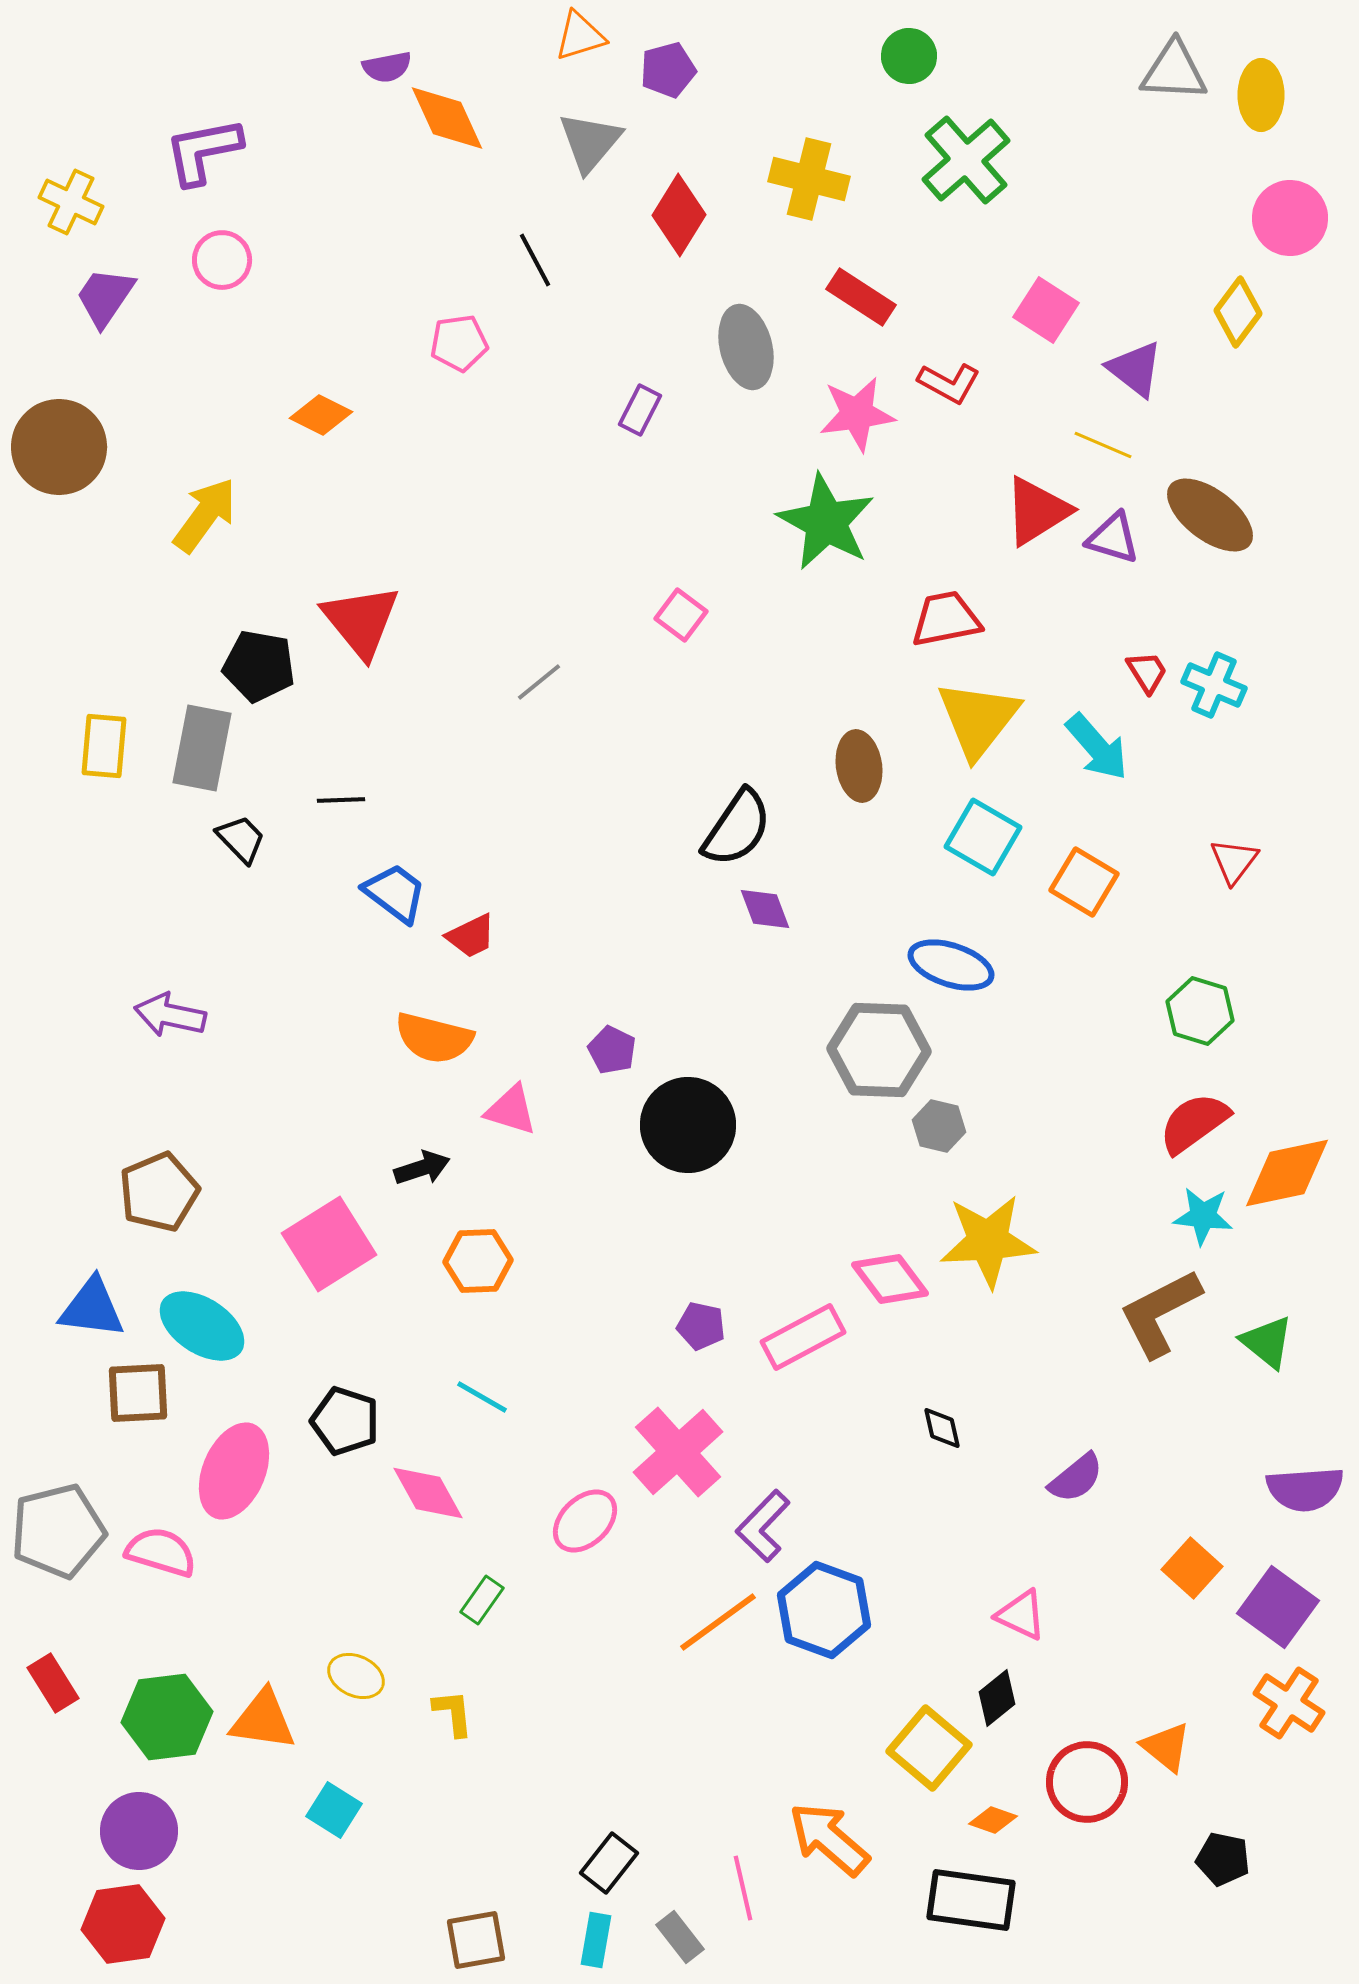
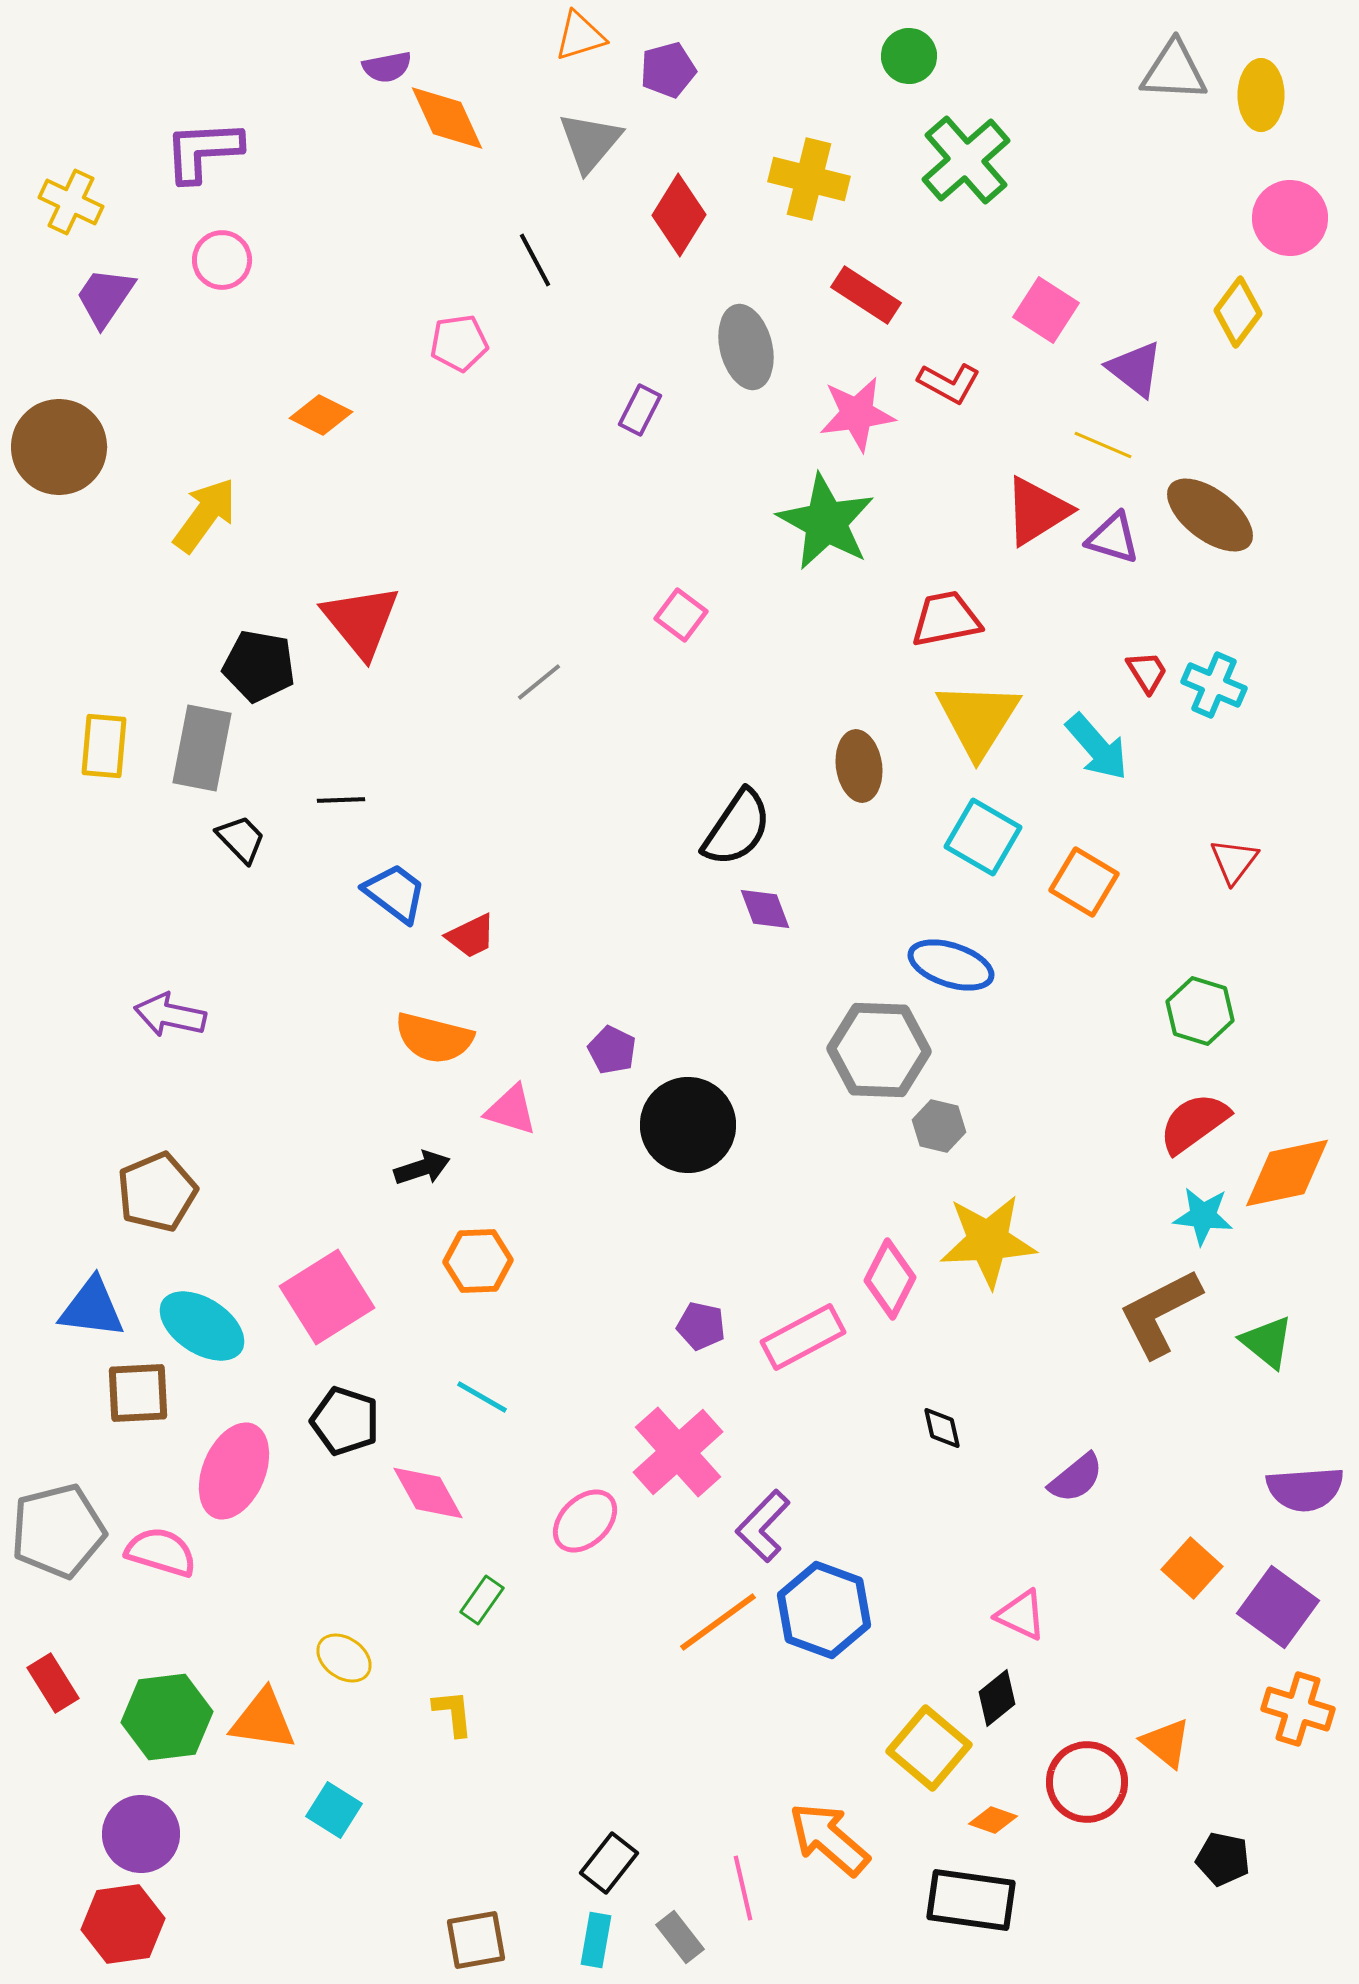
purple L-shape at (203, 151): rotated 8 degrees clockwise
red rectangle at (861, 297): moved 5 px right, 2 px up
yellow triangle at (978, 719): rotated 6 degrees counterclockwise
brown pentagon at (159, 1192): moved 2 px left
pink square at (329, 1244): moved 2 px left, 53 px down
pink diamond at (890, 1279): rotated 64 degrees clockwise
yellow ellipse at (356, 1676): moved 12 px left, 18 px up; rotated 10 degrees clockwise
orange cross at (1289, 1703): moved 9 px right, 6 px down; rotated 16 degrees counterclockwise
orange triangle at (1166, 1747): moved 4 px up
purple circle at (139, 1831): moved 2 px right, 3 px down
